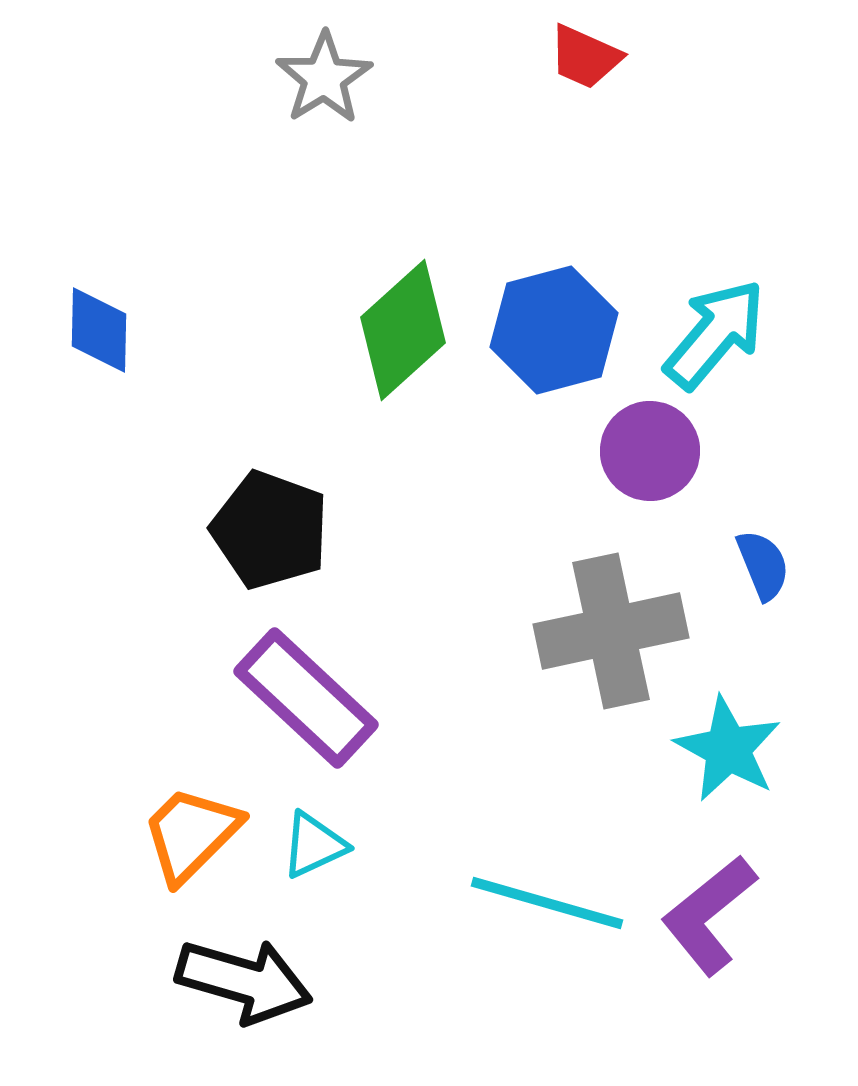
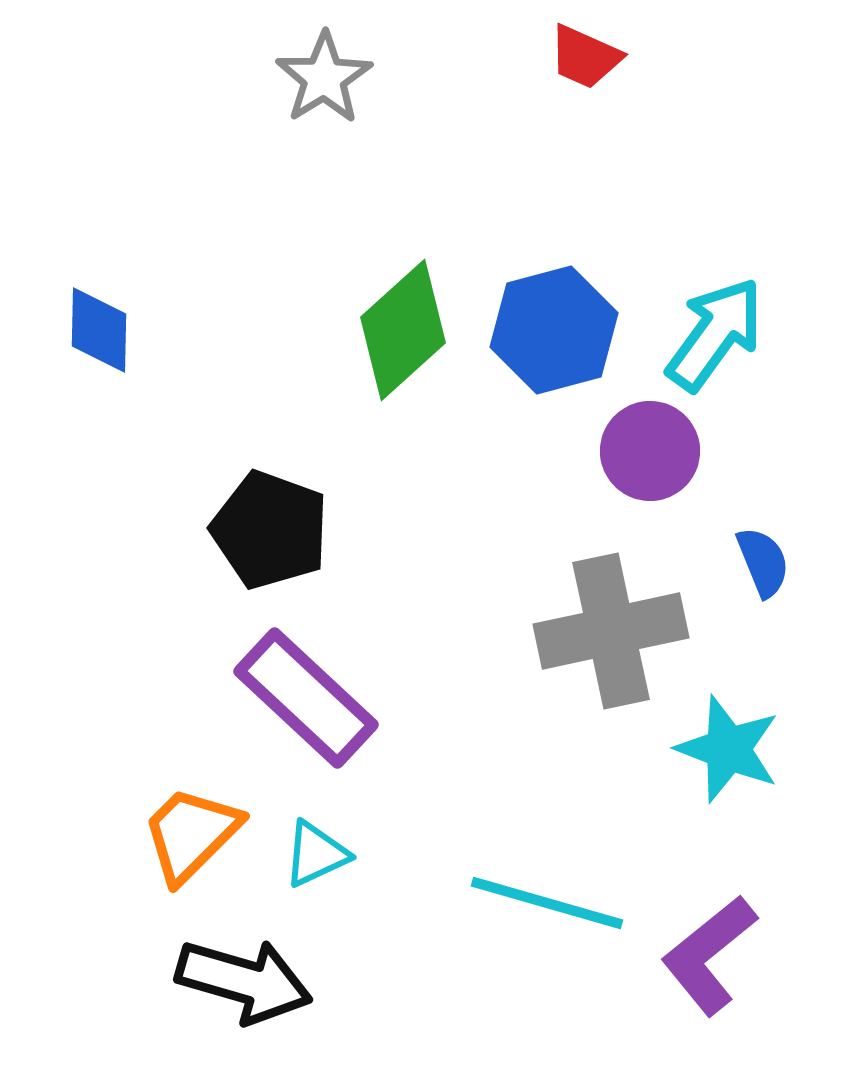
cyan arrow: rotated 4 degrees counterclockwise
blue semicircle: moved 3 px up
cyan star: rotated 8 degrees counterclockwise
cyan triangle: moved 2 px right, 9 px down
purple L-shape: moved 40 px down
